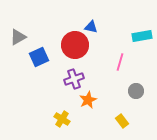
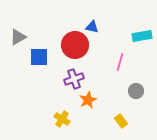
blue triangle: moved 1 px right
blue square: rotated 24 degrees clockwise
yellow rectangle: moved 1 px left
